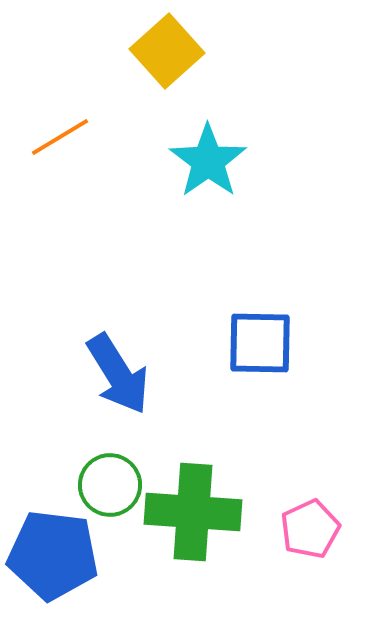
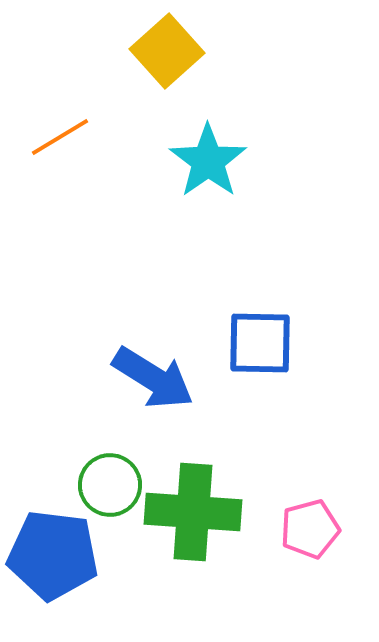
blue arrow: moved 35 px right, 4 px down; rotated 26 degrees counterclockwise
pink pentagon: rotated 10 degrees clockwise
